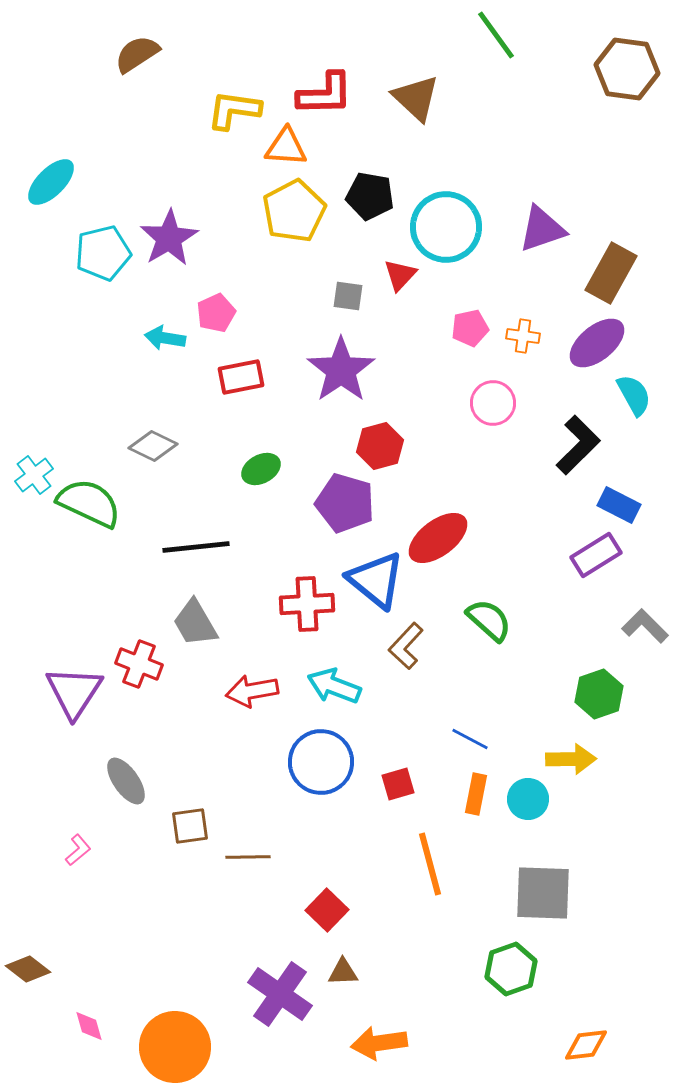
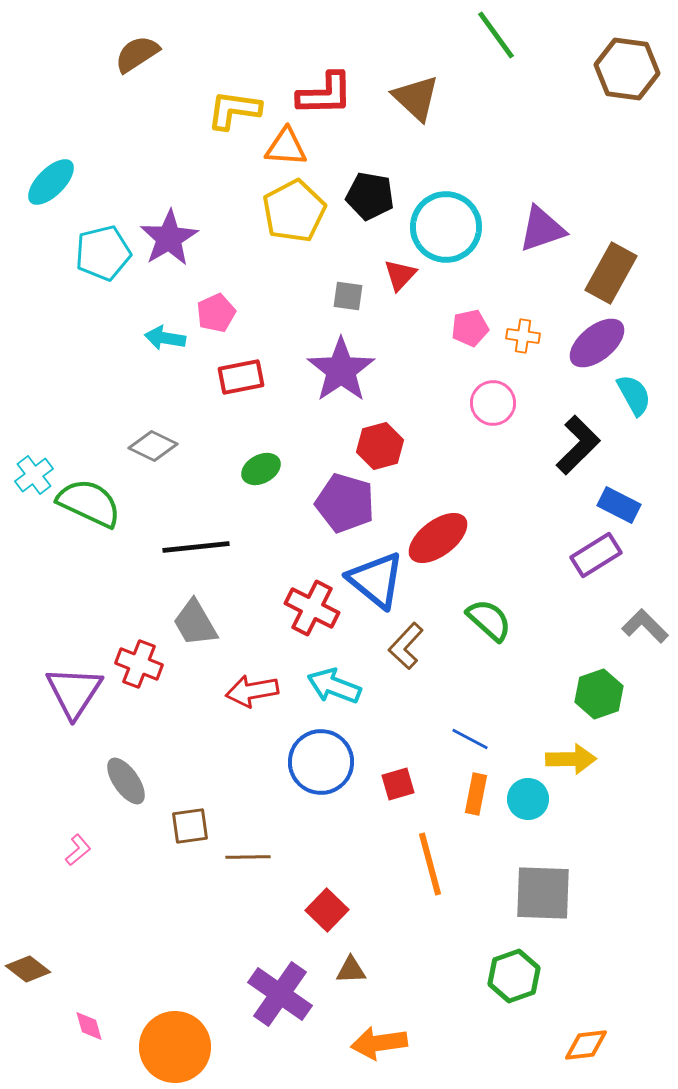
red cross at (307, 604): moved 5 px right, 4 px down; rotated 30 degrees clockwise
green hexagon at (511, 969): moved 3 px right, 7 px down
brown triangle at (343, 972): moved 8 px right, 2 px up
